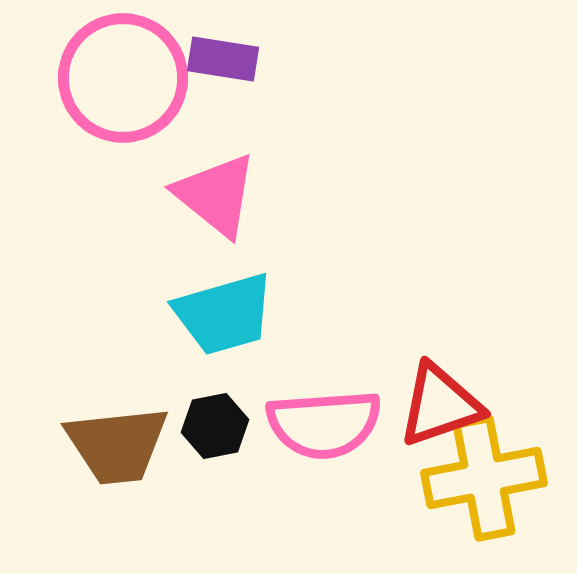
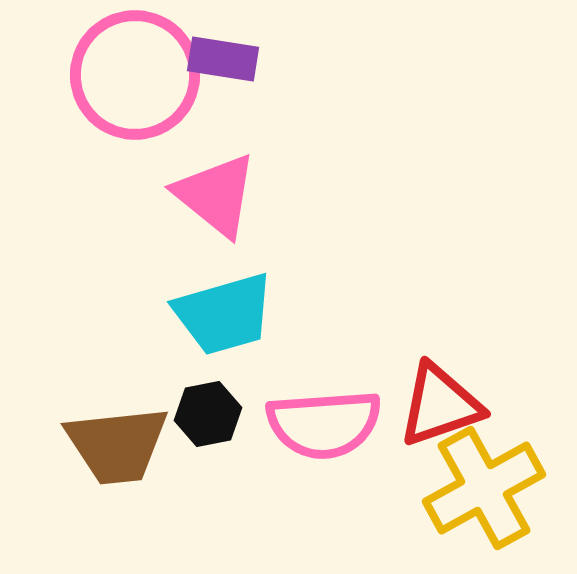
pink circle: moved 12 px right, 3 px up
black hexagon: moved 7 px left, 12 px up
yellow cross: moved 10 px down; rotated 18 degrees counterclockwise
